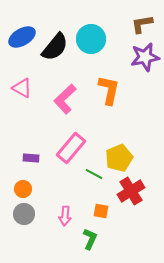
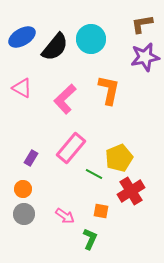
purple rectangle: rotated 63 degrees counterclockwise
pink arrow: rotated 60 degrees counterclockwise
